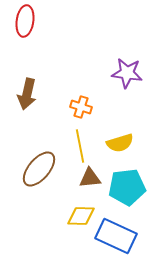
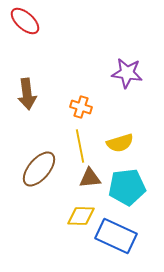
red ellipse: rotated 56 degrees counterclockwise
brown arrow: rotated 20 degrees counterclockwise
